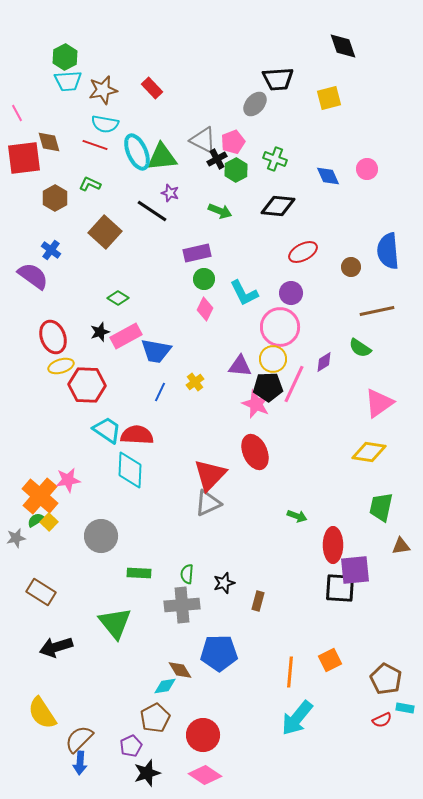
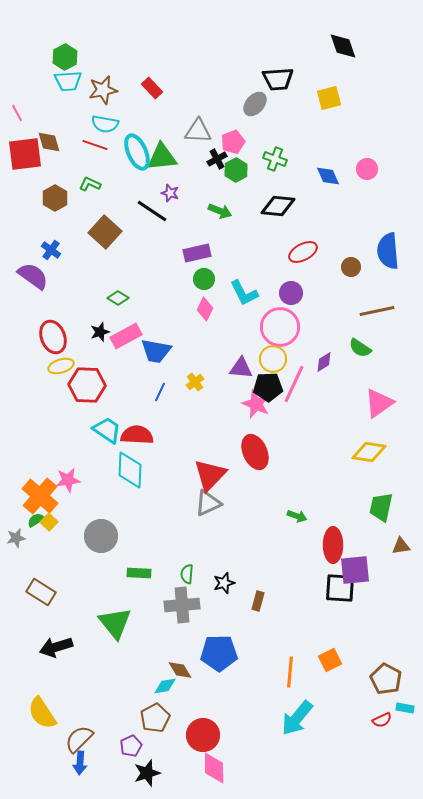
gray triangle at (203, 140): moved 5 px left, 9 px up; rotated 24 degrees counterclockwise
red square at (24, 158): moved 1 px right, 4 px up
purple triangle at (240, 366): moved 1 px right, 2 px down
pink diamond at (205, 775): moved 9 px right, 7 px up; rotated 56 degrees clockwise
